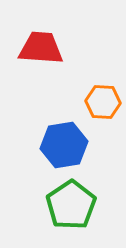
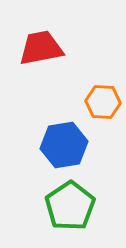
red trapezoid: rotated 15 degrees counterclockwise
green pentagon: moved 1 px left, 1 px down
